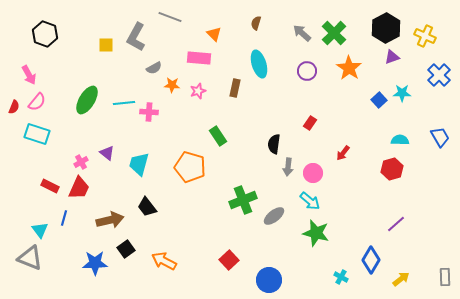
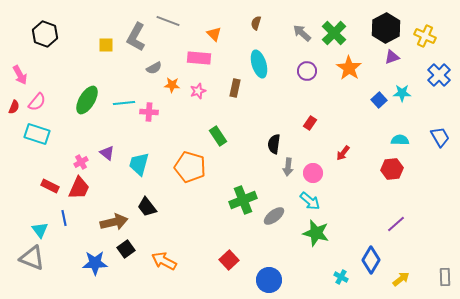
gray line at (170, 17): moved 2 px left, 4 px down
pink arrow at (29, 75): moved 9 px left
red hexagon at (392, 169): rotated 10 degrees clockwise
blue line at (64, 218): rotated 28 degrees counterclockwise
brown arrow at (110, 220): moved 4 px right, 2 px down
gray triangle at (30, 258): moved 2 px right
